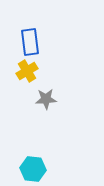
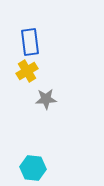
cyan hexagon: moved 1 px up
